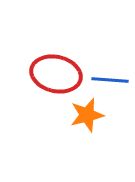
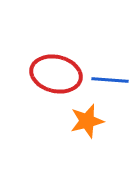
orange star: moved 6 px down
